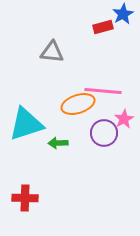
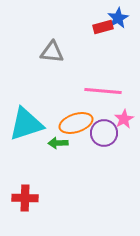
blue star: moved 5 px left, 4 px down
orange ellipse: moved 2 px left, 19 px down
